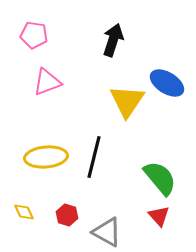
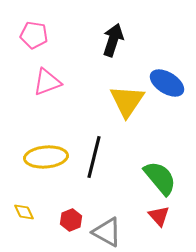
red hexagon: moved 4 px right, 5 px down; rotated 20 degrees clockwise
